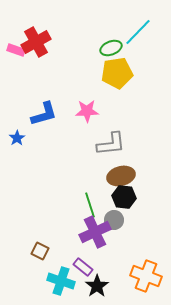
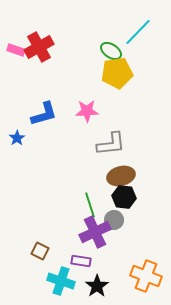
red cross: moved 3 px right, 5 px down
green ellipse: moved 3 px down; rotated 55 degrees clockwise
purple rectangle: moved 2 px left, 6 px up; rotated 30 degrees counterclockwise
